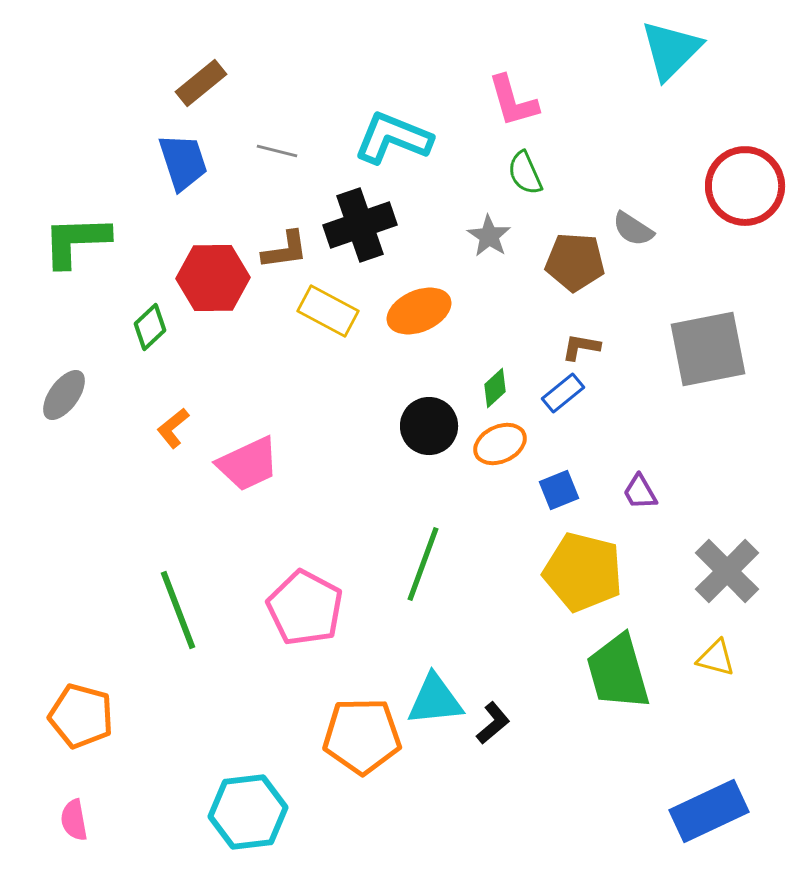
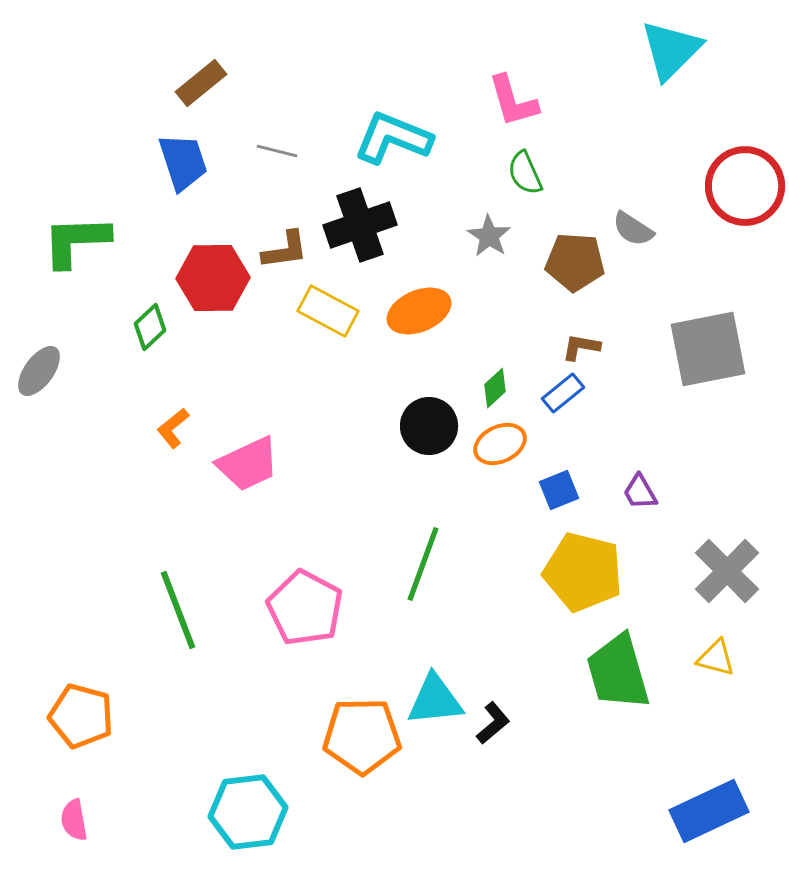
gray ellipse at (64, 395): moved 25 px left, 24 px up
